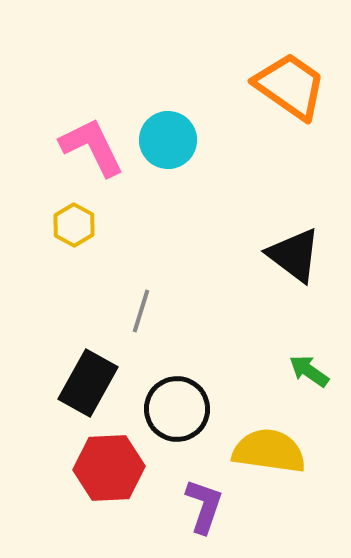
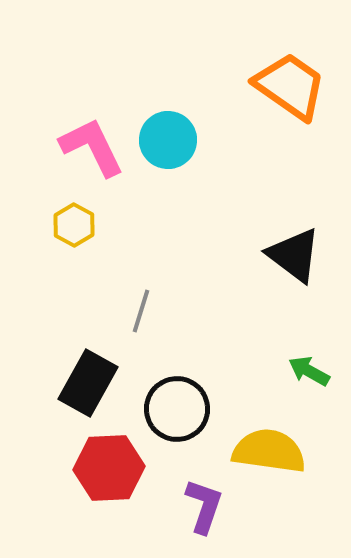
green arrow: rotated 6 degrees counterclockwise
